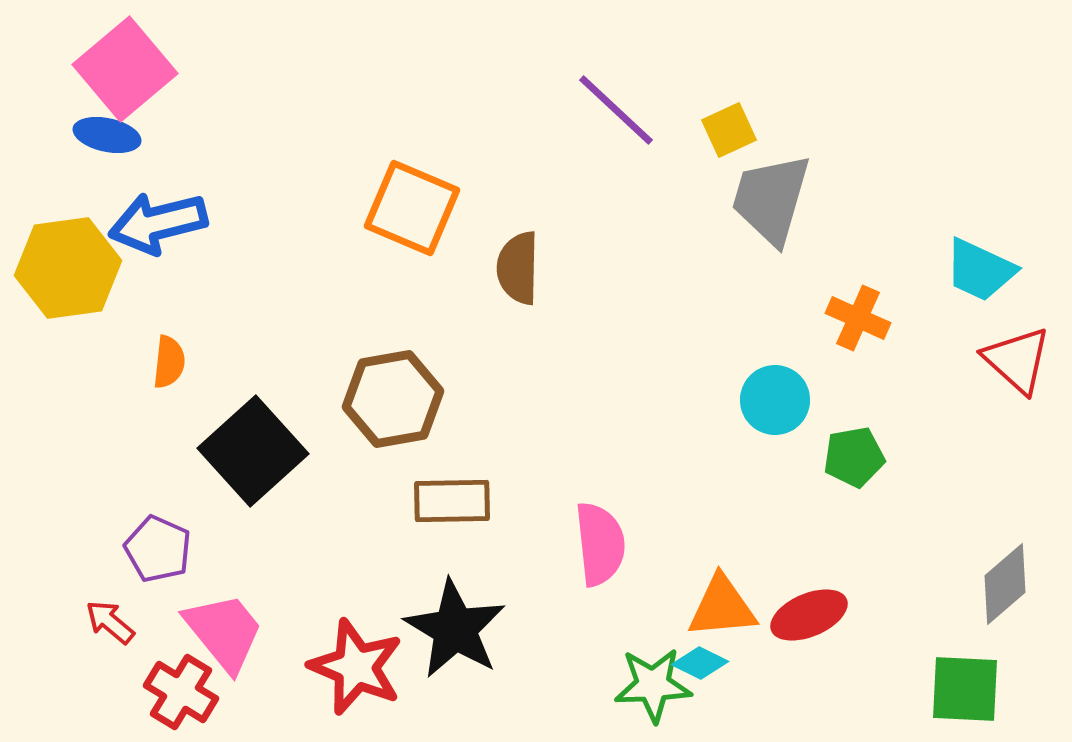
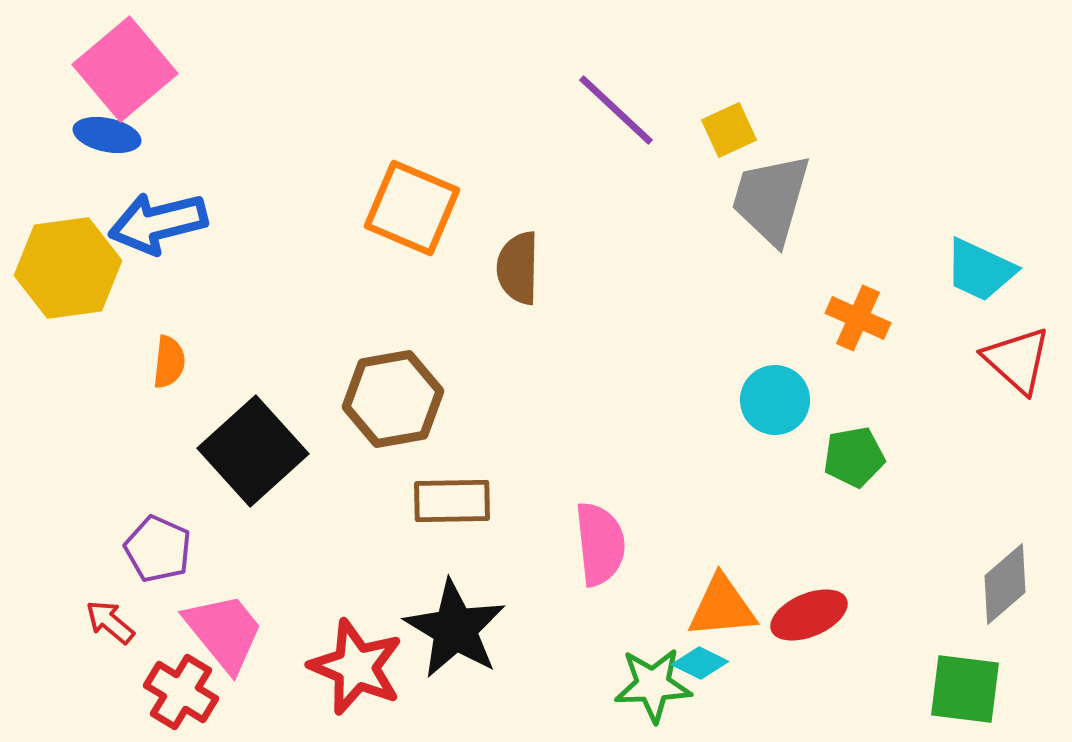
green square: rotated 4 degrees clockwise
